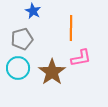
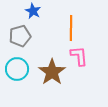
gray pentagon: moved 2 px left, 3 px up
pink L-shape: moved 2 px left, 2 px up; rotated 85 degrees counterclockwise
cyan circle: moved 1 px left, 1 px down
